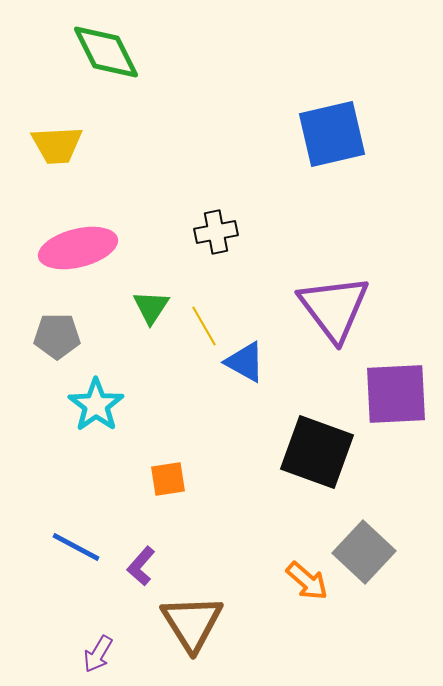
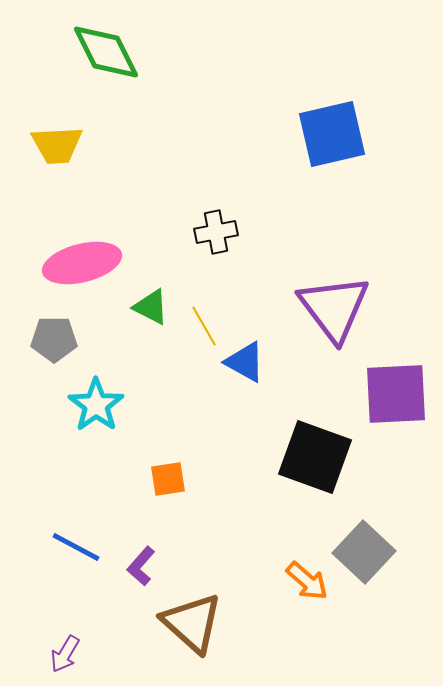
pink ellipse: moved 4 px right, 15 px down
green triangle: rotated 36 degrees counterclockwise
gray pentagon: moved 3 px left, 3 px down
black square: moved 2 px left, 5 px down
brown triangle: rotated 16 degrees counterclockwise
purple arrow: moved 33 px left
